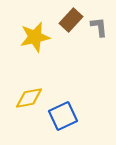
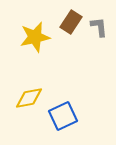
brown rectangle: moved 2 px down; rotated 10 degrees counterclockwise
